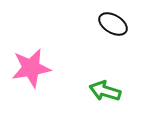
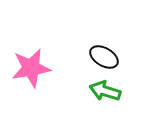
black ellipse: moved 9 px left, 33 px down
